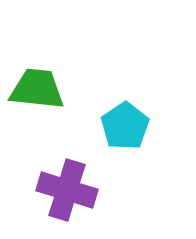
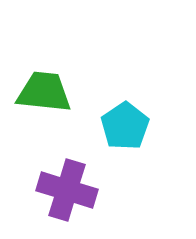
green trapezoid: moved 7 px right, 3 px down
